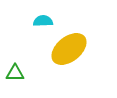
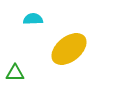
cyan semicircle: moved 10 px left, 2 px up
